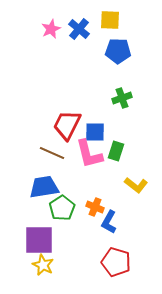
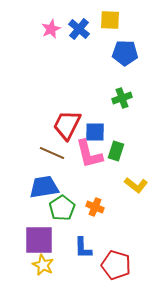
blue pentagon: moved 7 px right, 2 px down
blue L-shape: moved 26 px left, 26 px down; rotated 30 degrees counterclockwise
red pentagon: moved 3 px down
